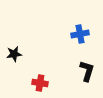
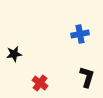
black L-shape: moved 6 px down
red cross: rotated 28 degrees clockwise
